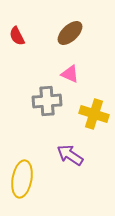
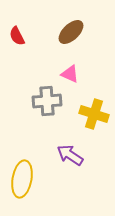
brown ellipse: moved 1 px right, 1 px up
